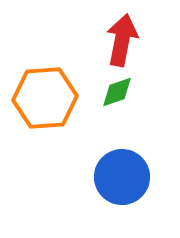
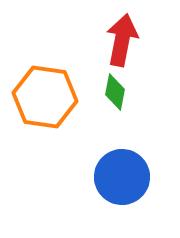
green diamond: moved 2 px left; rotated 60 degrees counterclockwise
orange hexagon: moved 1 px up; rotated 12 degrees clockwise
